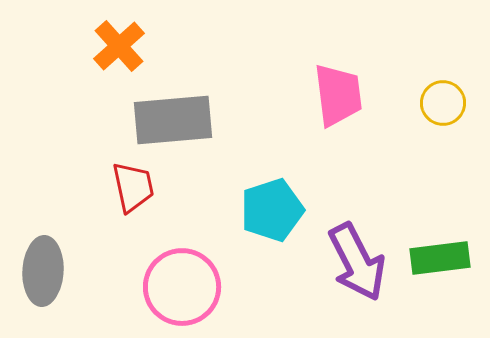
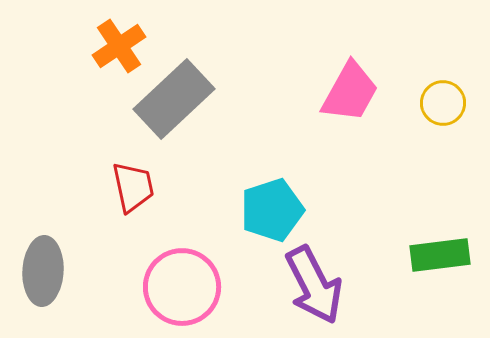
orange cross: rotated 8 degrees clockwise
pink trapezoid: moved 12 px right, 3 px up; rotated 36 degrees clockwise
gray rectangle: moved 1 px right, 21 px up; rotated 38 degrees counterclockwise
green rectangle: moved 3 px up
purple arrow: moved 43 px left, 23 px down
